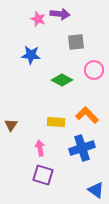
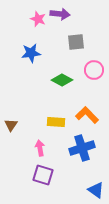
blue star: moved 2 px up; rotated 12 degrees counterclockwise
